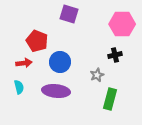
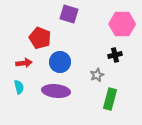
red pentagon: moved 3 px right, 3 px up
